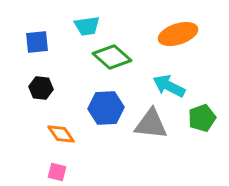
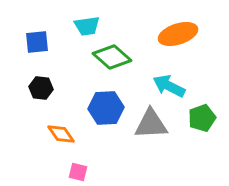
gray triangle: rotated 9 degrees counterclockwise
pink square: moved 21 px right
